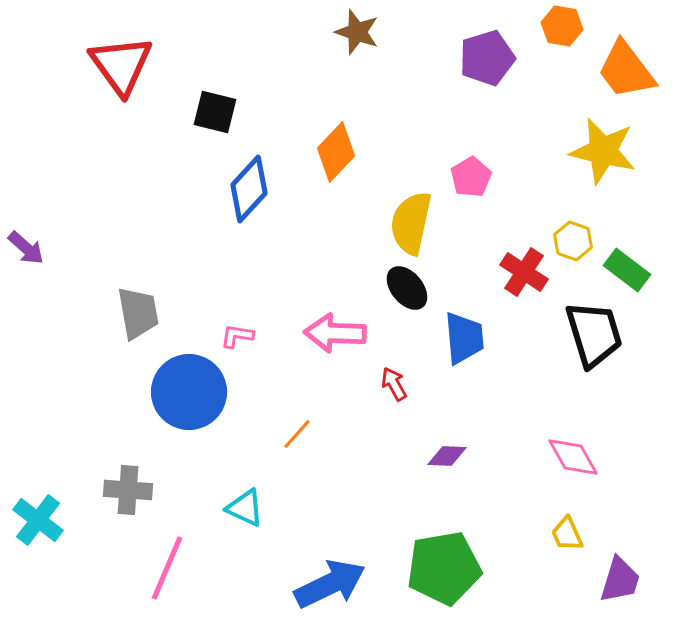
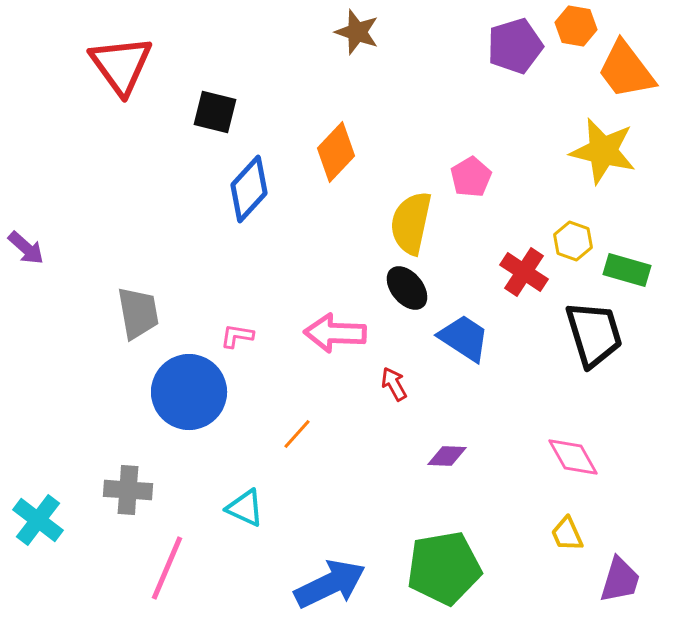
orange hexagon: moved 14 px right
purple pentagon: moved 28 px right, 12 px up
green rectangle: rotated 21 degrees counterclockwise
blue trapezoid: rotated 52 degrees counterclockwise
